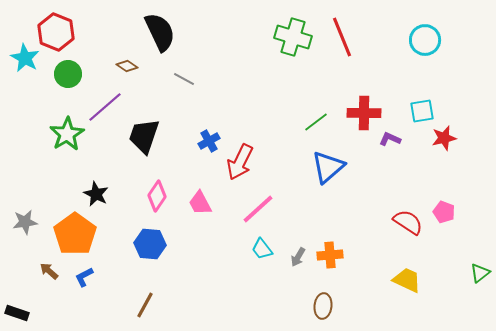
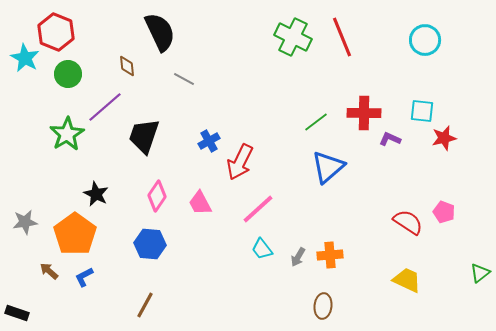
green cross: rotated 9 degrees clockwise
brown diamond: rotated 50 degrees clockwise
cyan square: rotated 15 degrees clockwise
